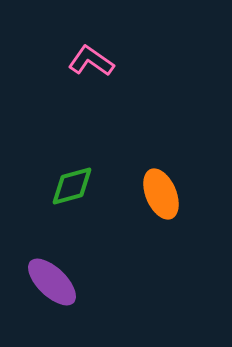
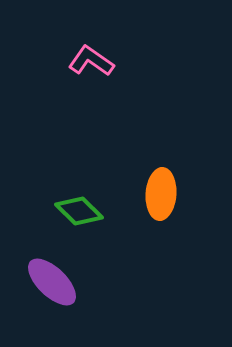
green diamond: moved 7 px right, 25 px down; rotated 60 degrees clockwise
orange ellipse: rotated 27 degrees clockwise
